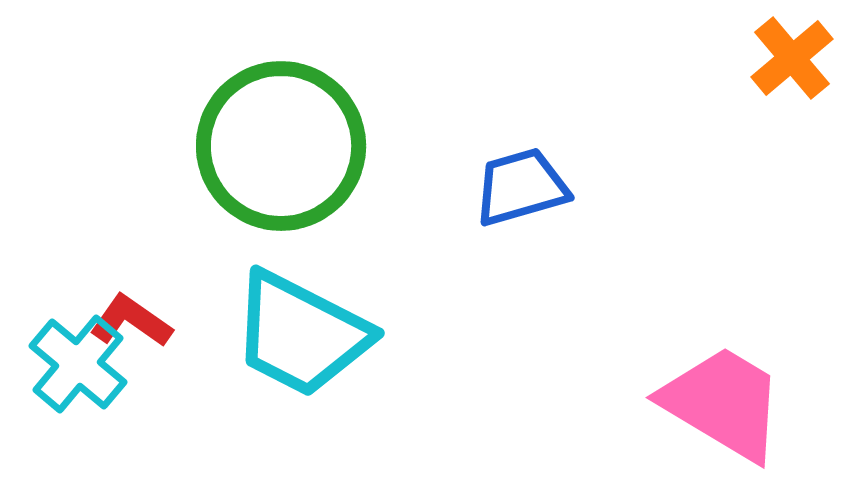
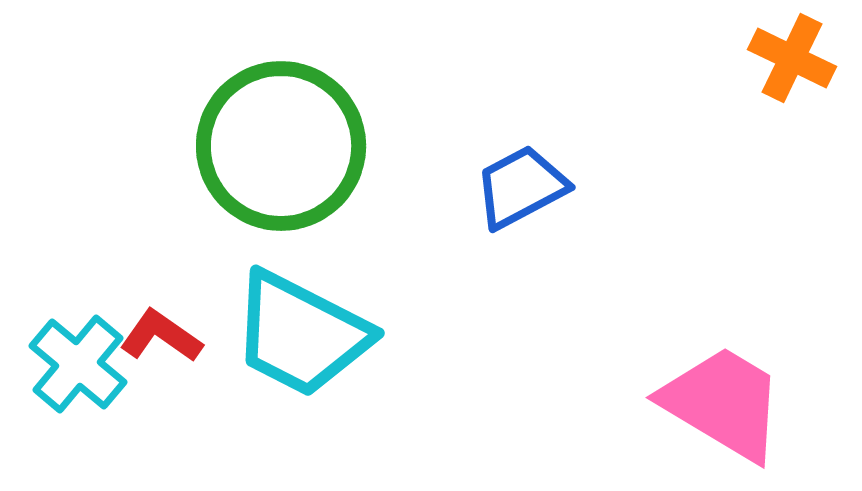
orange cross: rotated 24 degrees counterclockwise
blue trapezoid: rotated 12 degrees counterclockwise
red L-shape: moved 30 px right, 15 px down
